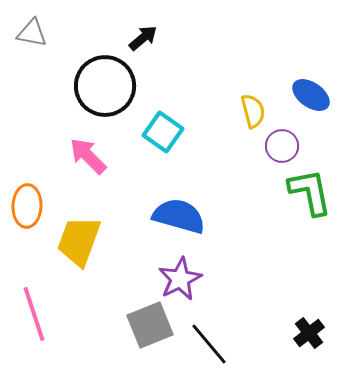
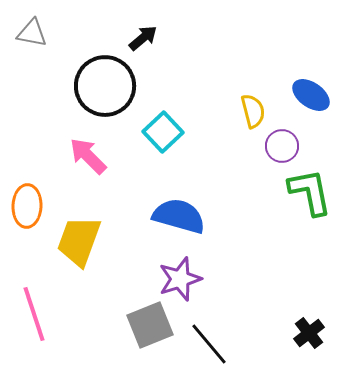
cyan square: rotated 12 degrees clockwise
purple star: rotated 9 degrees clockwise
